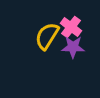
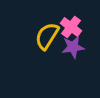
purple star: rotated 10 degrees counterclockwise
